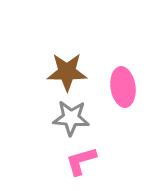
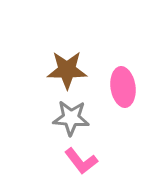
brown star: moved 2 px up
pink L-shape: rotated 112 degrees counterclockwise
